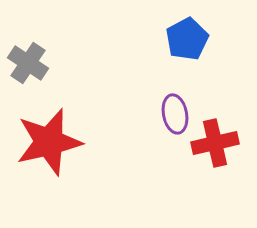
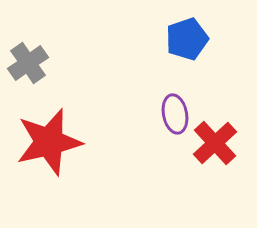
blue pentagon: rotated 9 degrees clockwise
gray cross: rotated 21 degrees clockwise
red cross: rotated 30 degrees counterclockwise
